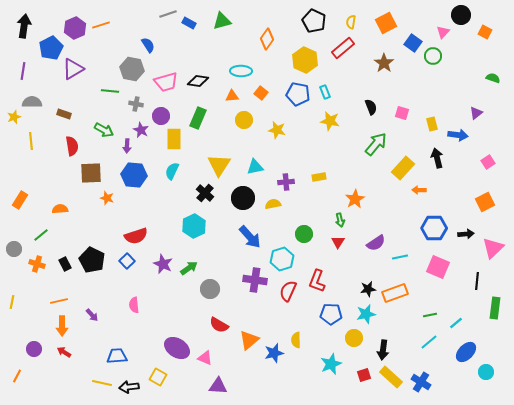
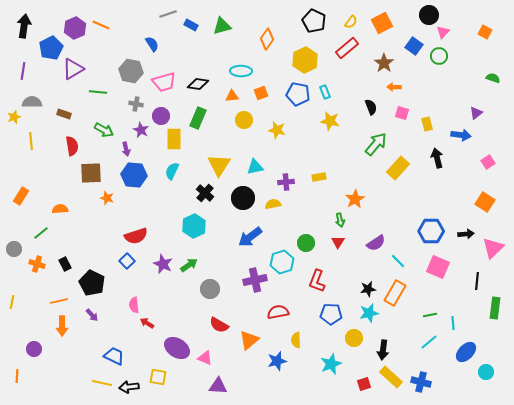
black circle at (461, 15): moved 32 px left
green triangle at (222, 21): moved 5 px down
yellow semicircle at (351, 22): rotated 152 degrees counterclockwise
blue rectangle at (189, 23): moved 2 px right, 2 px down
orange square at (386, 23): moved 4 px left
orange line at (101, 25): rotated 42 degrees clockwise
blue square at (413, 43): moved 1 px right, 3 px down
blue semicircle at (148, 45): moved 4 px right, 1 px up
red rectangle at (343, 48): moved 4 px right
green circle at (433, 56): moved 6 px right
yellow hexagon at (305, 60): rotated 10 degrees clockwise
gray hexagon at (132, 69): moved 1 px left, 2 px down
black diamond at (198, 81): moved 3 px down
pink trapezoid at (166, 82): moved 2 px left
green line at (110, 91): moved 12 px left, 1 px down
orange square at (261, 93): rotated 32 degrees clockwise
yellow rectangle at (432, 124): moved 5 px left
blue arrow at (458, 135): moved 3 px right
purple arrow at (127, 146): moved 1 px left, 3 px down; rotated 16 degrees counterclockwise
yellow rectangle at (403, 168): moved 5 px left
orange arrow at (419, 190): moved 25 px left, 103 px up
orange rectangle at (20, 200): moved 1 px right, 4 px up
orange square at (485, 202): rotated 30 degrees counterclockwise
blue hexagon at (434, 228): moved 3 px left, 3 px down
green circle at (304, 234): moved 2 px right, 9 px down
green line at (41, 235): moved 2 px up
blue arrow at (250, 237): rotated 95 degrees clockwise
cyan line at (400, 257): moved 2 px left, 4 px down; rotated 56 degrees clockwise
cyan hexagon at (282, 259): moved 3 px down
black pentagon at (92, 260): moved 23 px down
green arrow at (189, 268): moved 3 px up
purple cross at (255, 280): rotated 20 degrees counterclockwise
red semicircle at (288, 291): moved 10 px left, 21 px down; rotated 55 degrees clockwise
orange rectangle at (395, 293): rotated 40 degrees counterclockwise
cyan star at (366, 314): moved 3 px right, 1 px up
cyan line at (456, 323): moved 3 px left; rotated 56 degrees counterclockwise
red arrow at (64, 352): moved 83 px right, 29 px up
blue star at (274, 353): moved 3 px right, 8 px down
blue trapezoid at (117, 356): moved 3 px left; rotated 30 degrees clockwise
red square at (364, 375): moved 9 px down
orange line at (17, 376): rotated 24 degrees counterclockwise
yellow square at (158, 377): rotated 18 degrees counterclockwise
blue cross at (421, 382): rotated 18 degrees counterclockwise
